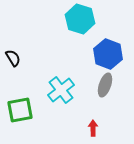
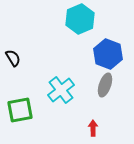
cyan hexagon: rotated 20 degrees clockwise
